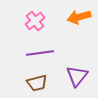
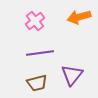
purple triangle: moved 5 px left, 1 px up
